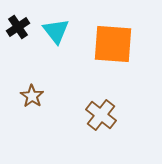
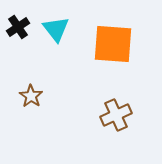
cyan triangle: moved 2 px up
brown star: moved 1 px left
brown cross: moved 15 px right; rotated 28 degrees clockwise
